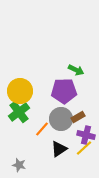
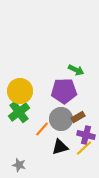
black triangle: moved 1 px right, 2 px up; rotated 18 degrees clockwise
